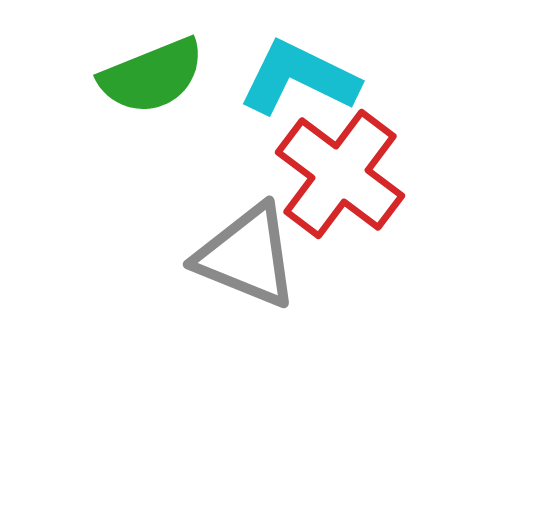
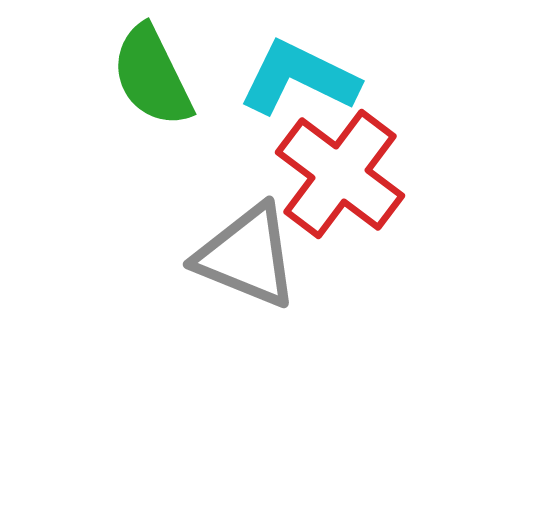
green semicircle: rotated 86 degrees clockwise
